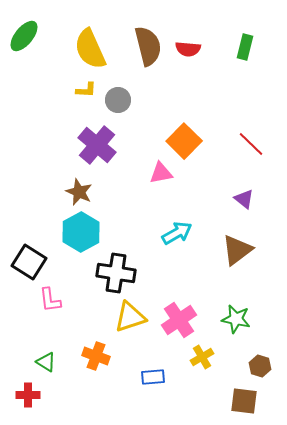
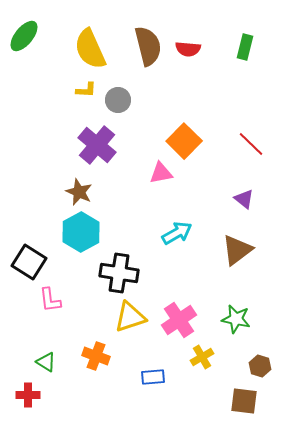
black cross: moved 3 px right
